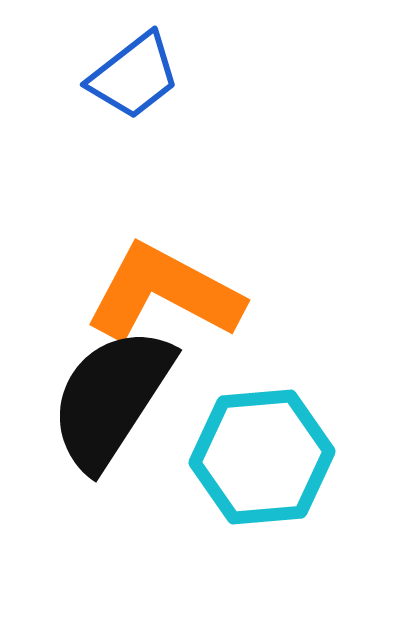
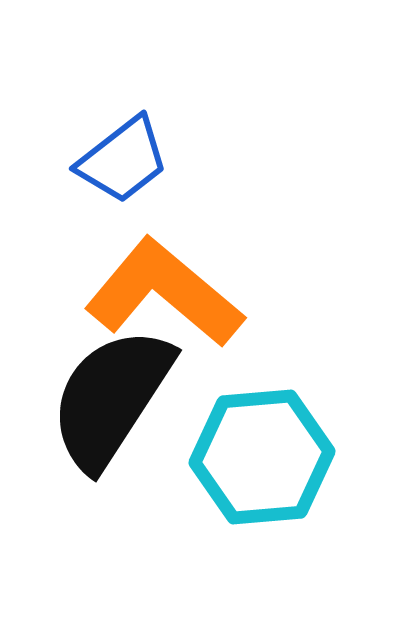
blue trapezoid: moved 11 px left, 84 px down
orange L-shape: rotated 12 degrees clockwise
